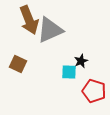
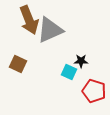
black star: rotated 24 degrees clockwise
cyan square: rotated 21 degrees clockwise
